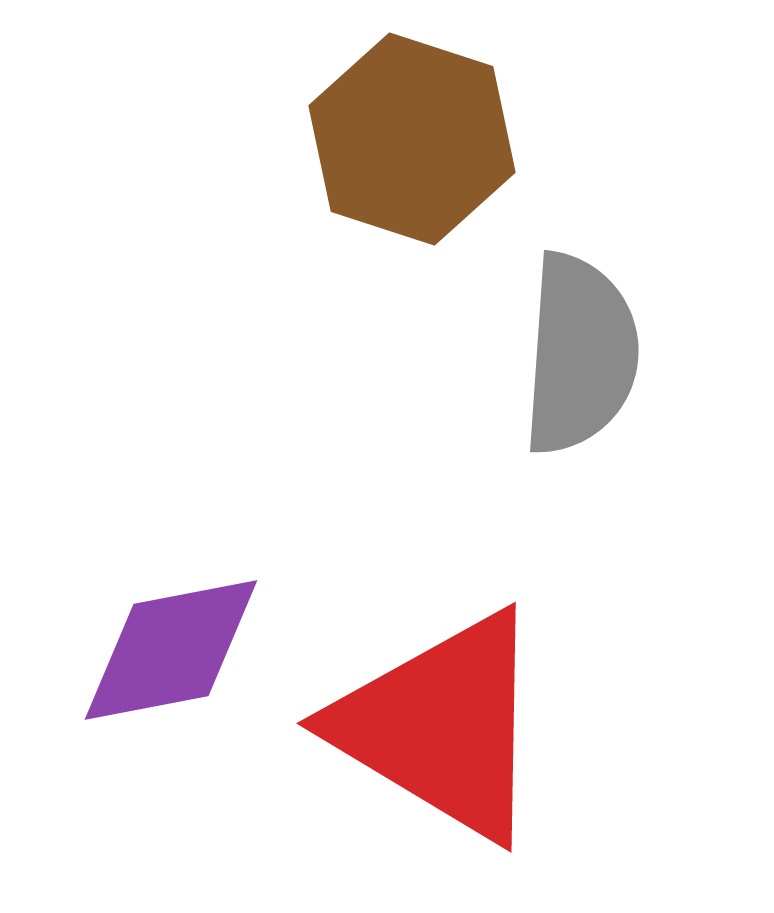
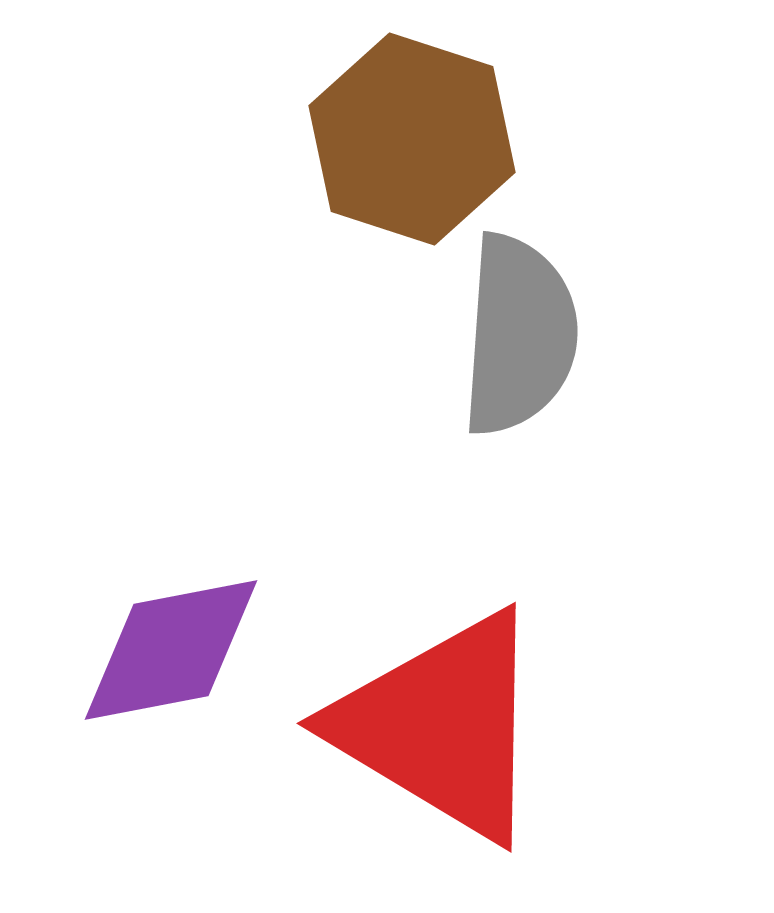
gray semicircle: moved 61 px left, 19 px up
